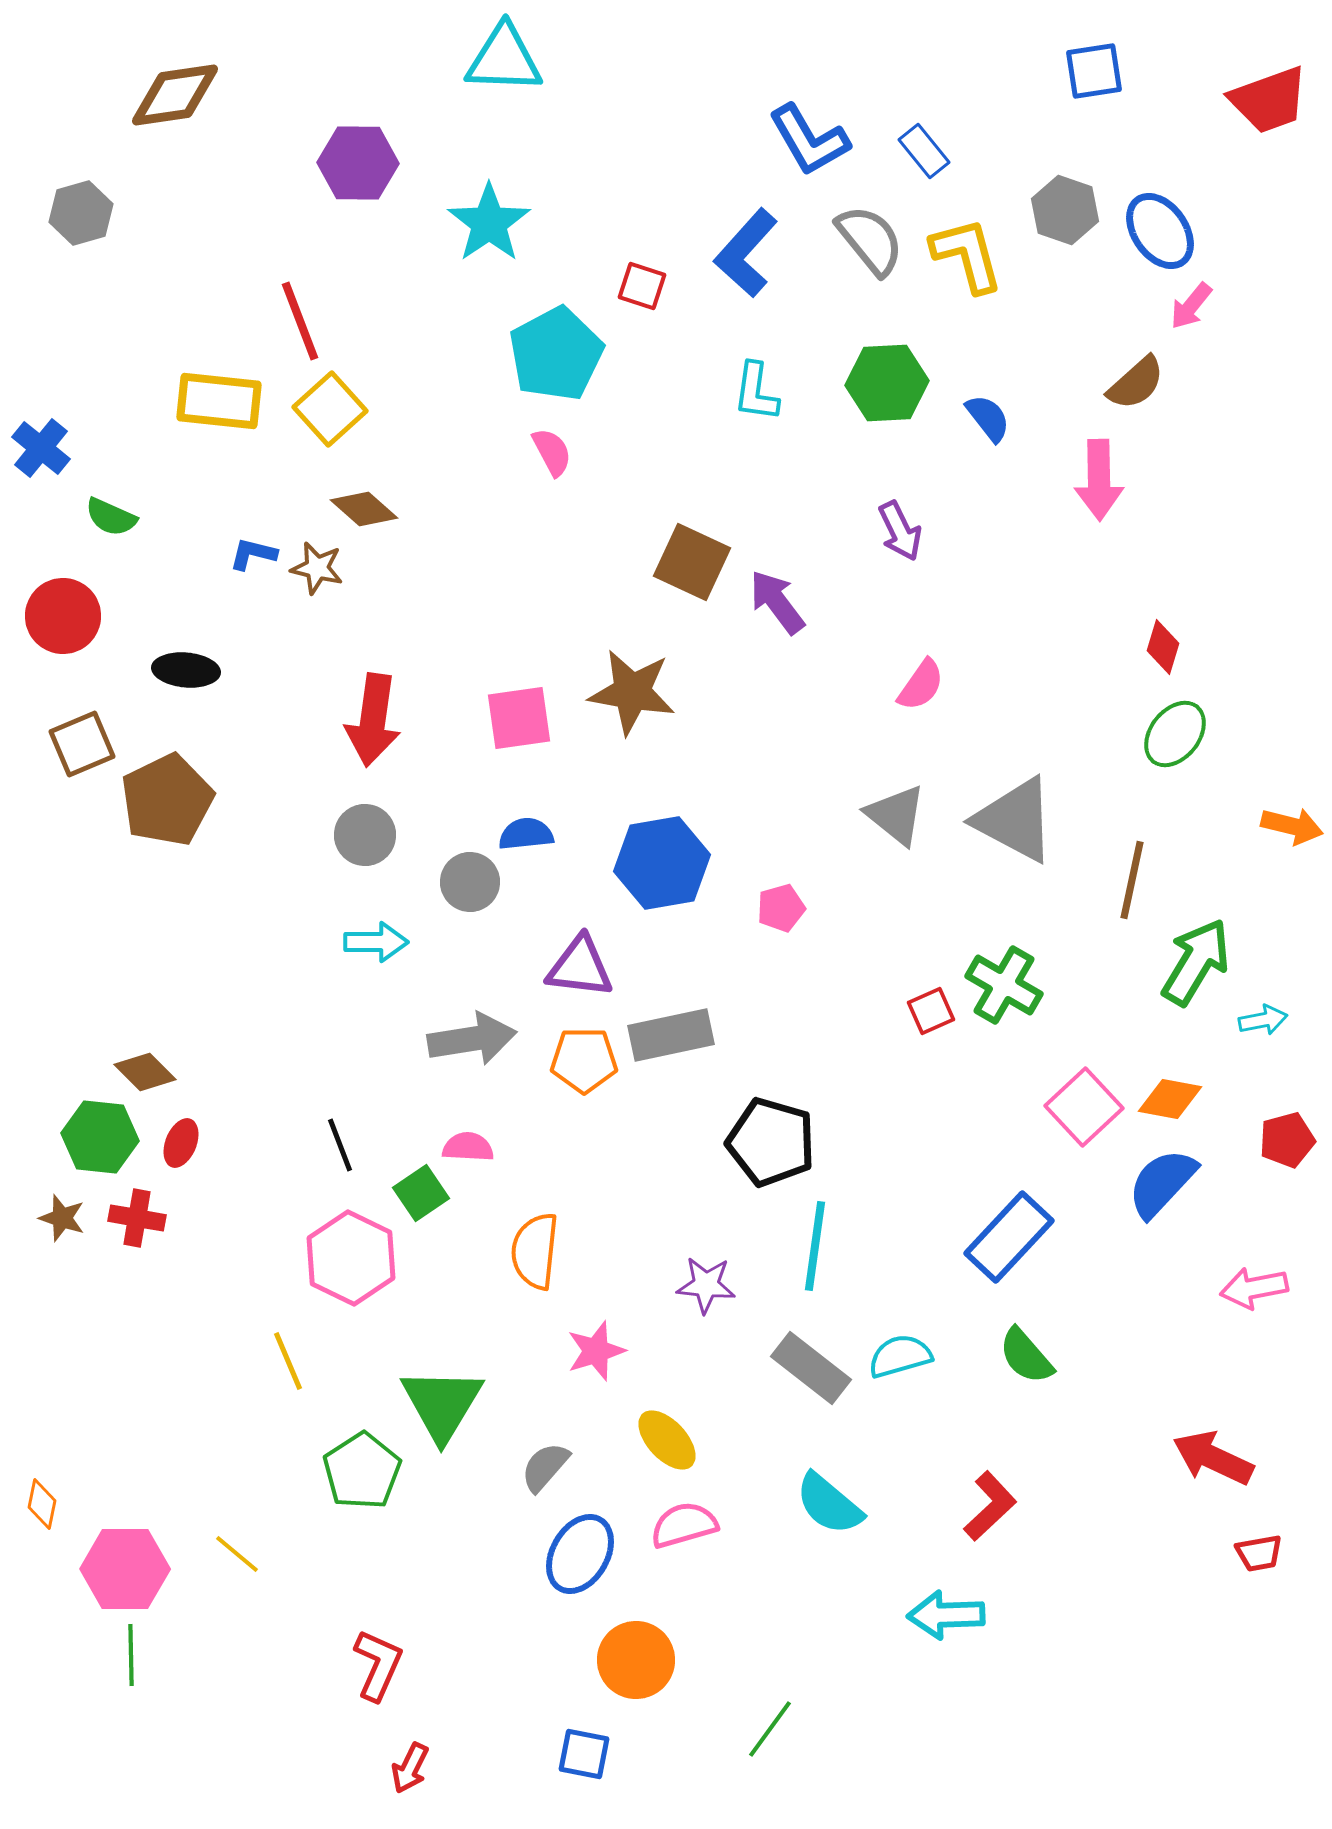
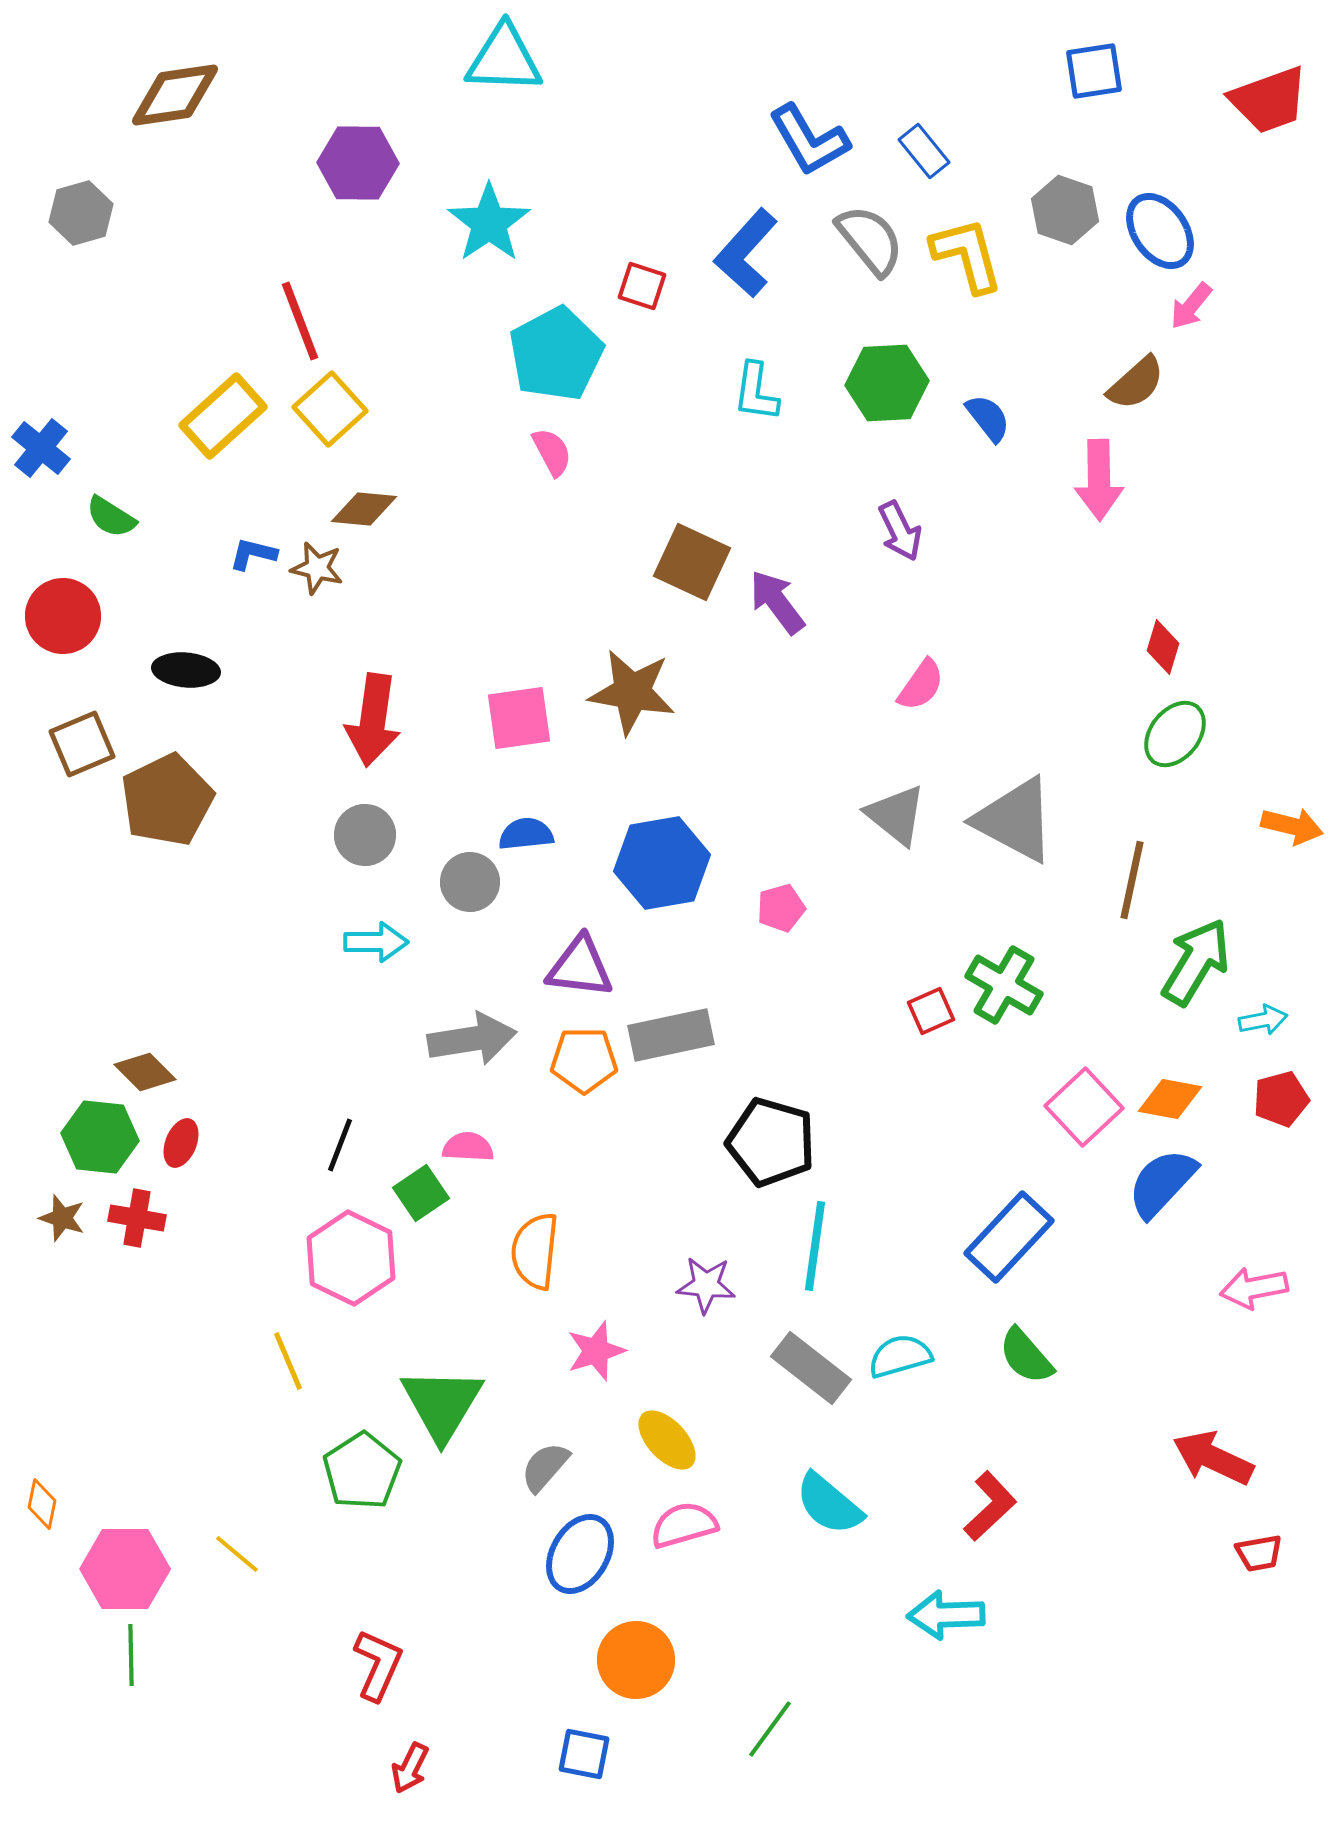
yellow rectangle at (219, 401): moved 4 px right, 15 px down; rotated 48 degrees counterclockwise
brown diamond at (364, 509): rotated 36 degrees counterclockwise
green semicircle at (111, 517): rotated 8 degrees clockwise
red pentagon at (1287, 1140): moved 6 px left, 41 px up
black line at (340, 1145): rotated 42 degrees clockwise
